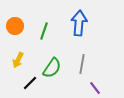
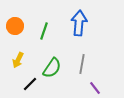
black line: moved 1 px down
